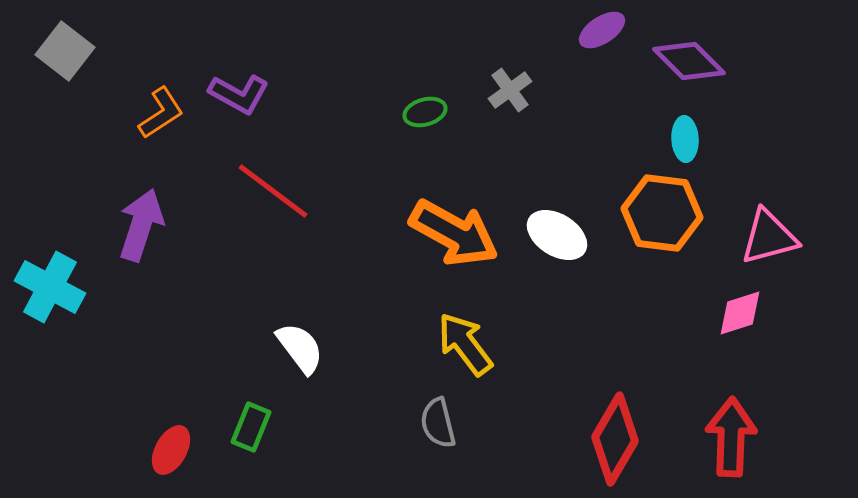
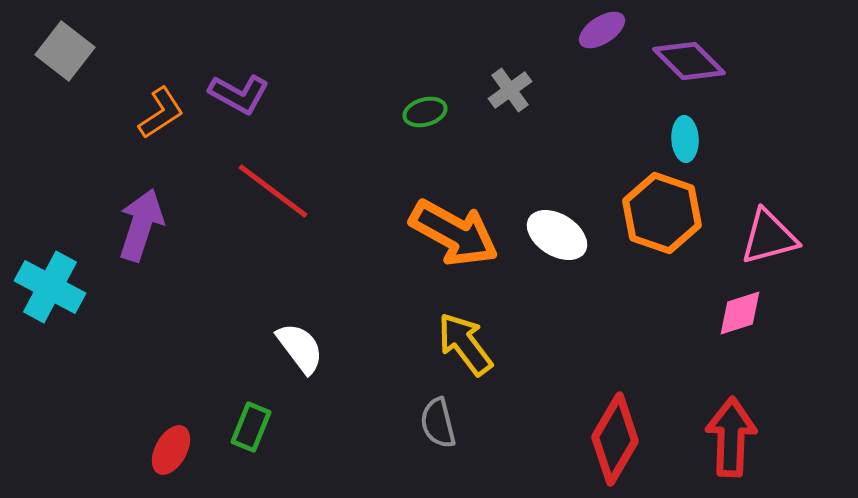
orange hexagon: rotated 12 degrees clockwise
